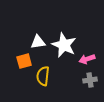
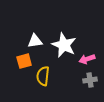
white triangle: moved 3 px left, 1 px up
